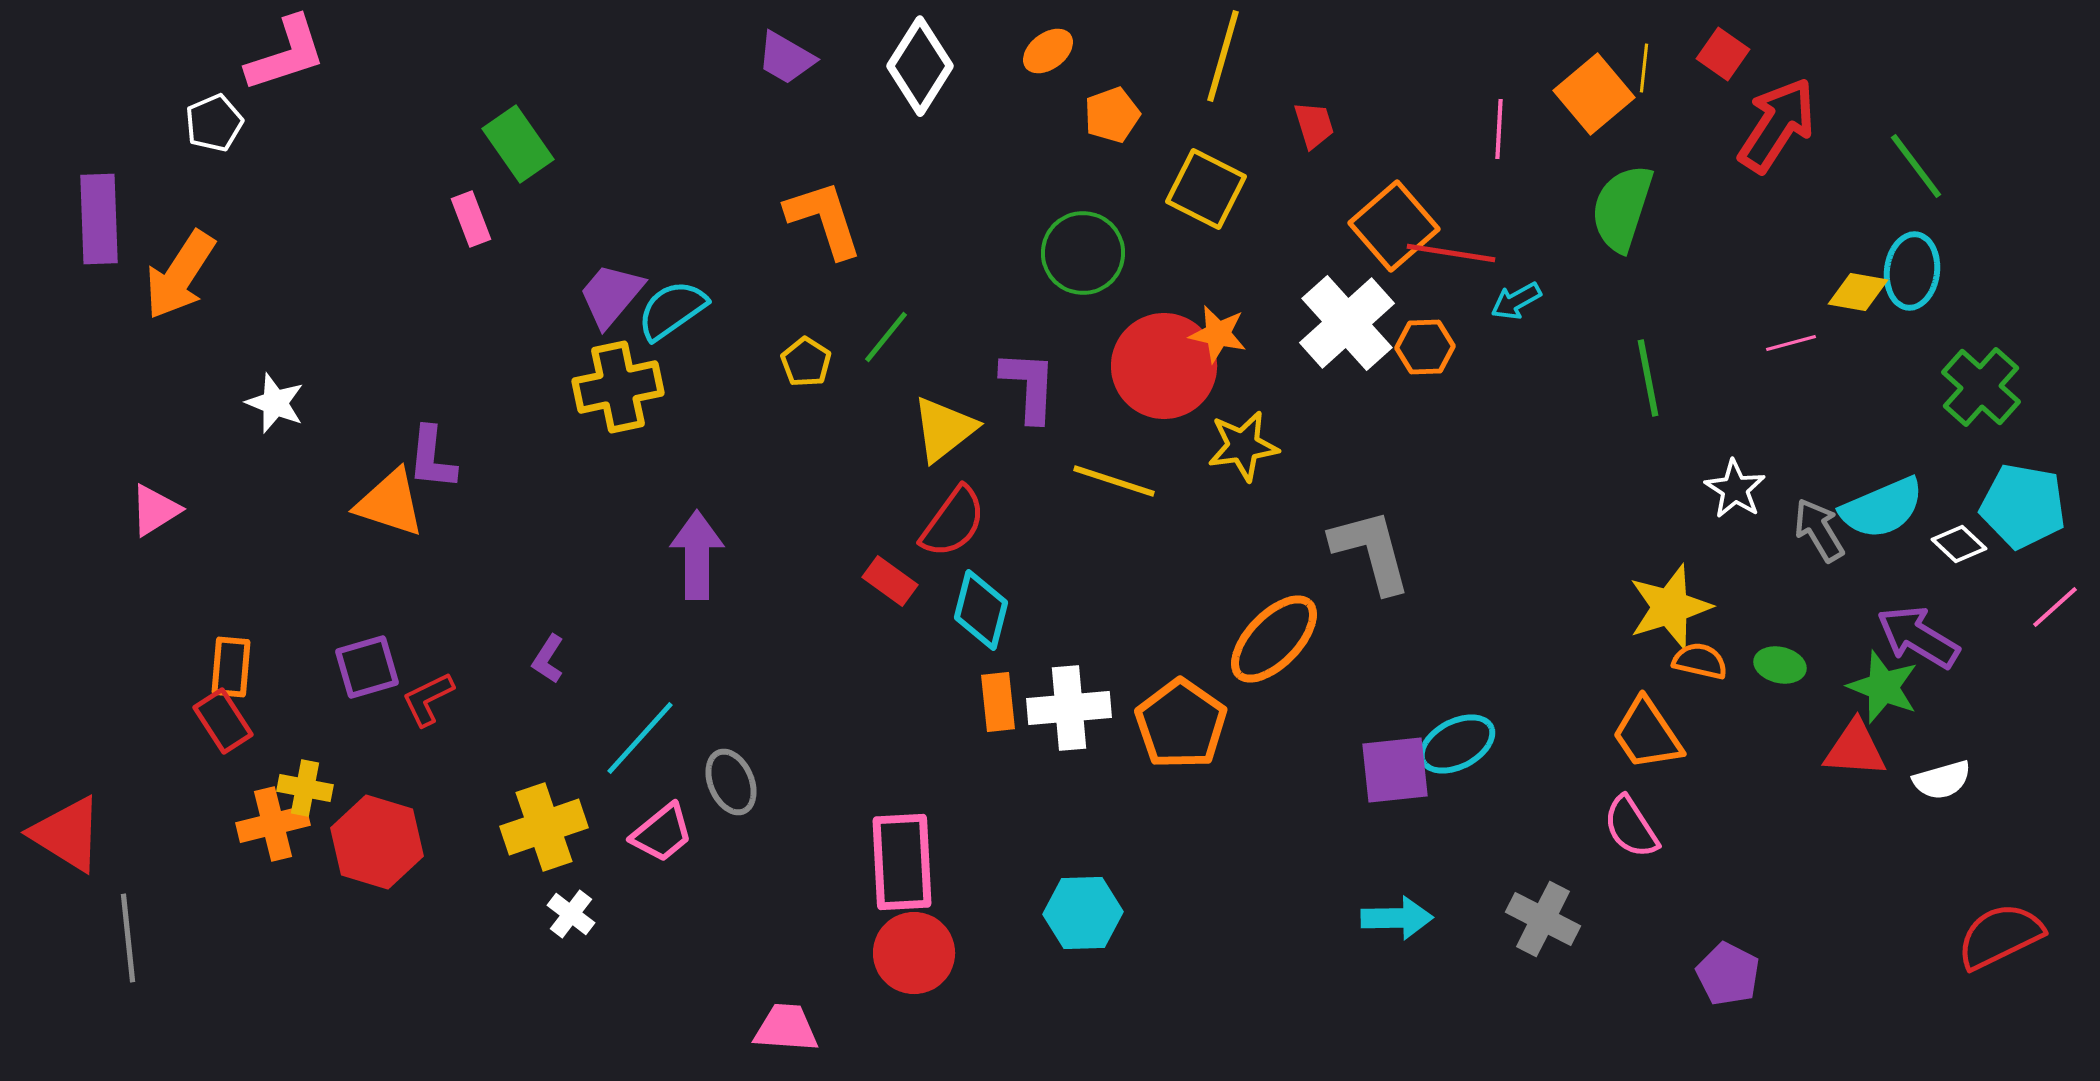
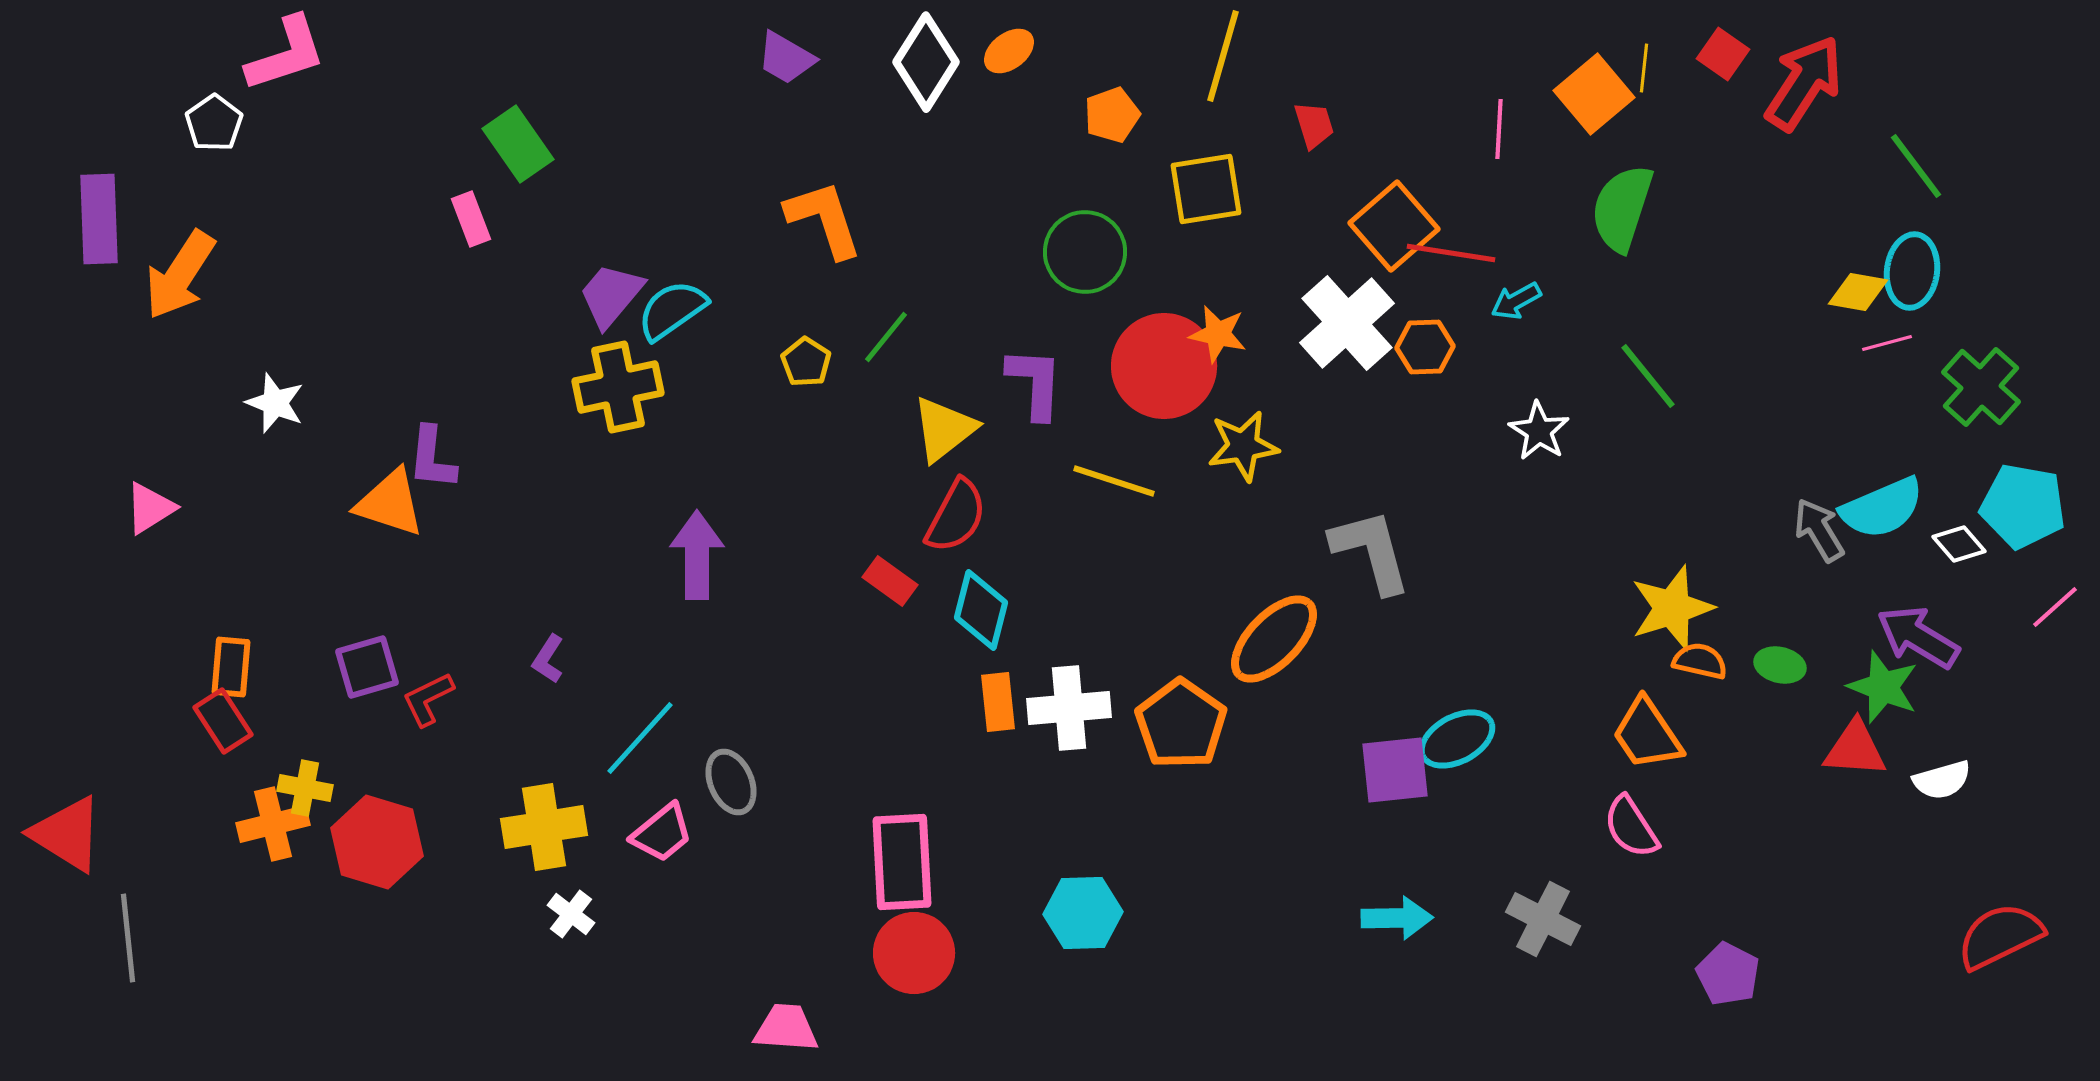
orange ellipse at (1048, 51): moved 39 px left
white diamond at (920, 66): moved 6 px right, 4 px up
white pentagon at (214, 123): rotated 12 degrees counterclockwise
red arrow at (1777, 125): moved 27 px right, 42 px up
yellow square at (1206, 189): rotated 36 degrees counterclockwise
green circle at (1083, 253): moved 2 px right, 1 px up
pink line at (1791, 343): moved 96 px right
green line at (1648, 378): moved 2 px up; rotated 28 degrees counterclockwise
purple L-shape at (1029, 386): moved 6 px right, 3 px up
white star at (1735, 489): moved 196 px left, 58 px up
pink triangle at (155, 510): moved 5 px left, 2 px up
red semicircle at (953, 522): moved 3 px right, 6 px up; rotated 8 degrees counterclockwise
white diamond at (1959, 544): rotated 6 degrees clockwise
yellow star at (1670, 607): moved 2 px right, 1 px down
cyan ellipse at (1457, 744): moved 5 px up
yellow cross at (544, 827): rotated 10 degrees clockwise
